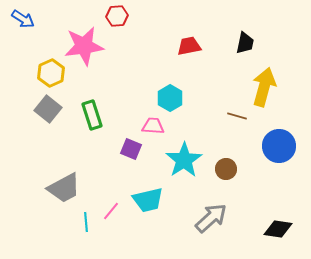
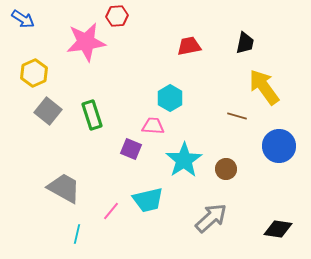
pink star: moved 2 px right, 4 px up
yellow hexagon: moved 17 px left
yellow arrow: rotated 51 degrees counterclockwise
gray square: moved 2 px down
gray trapezoid: rotated 123 degrees counterclockwise
cyan line: moved 9 px left, 12 px down; rotated 18 degrees clockwise
